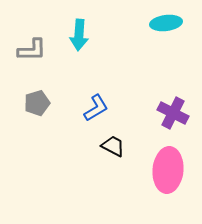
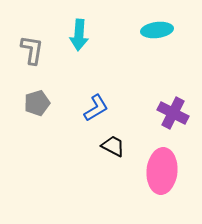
cyan ellipse: moved 9 px left, 7 px down
gray L-shape: rotated 80 degrees counterclockwise
pink ellipse: moved 6 px left, 1 px down
